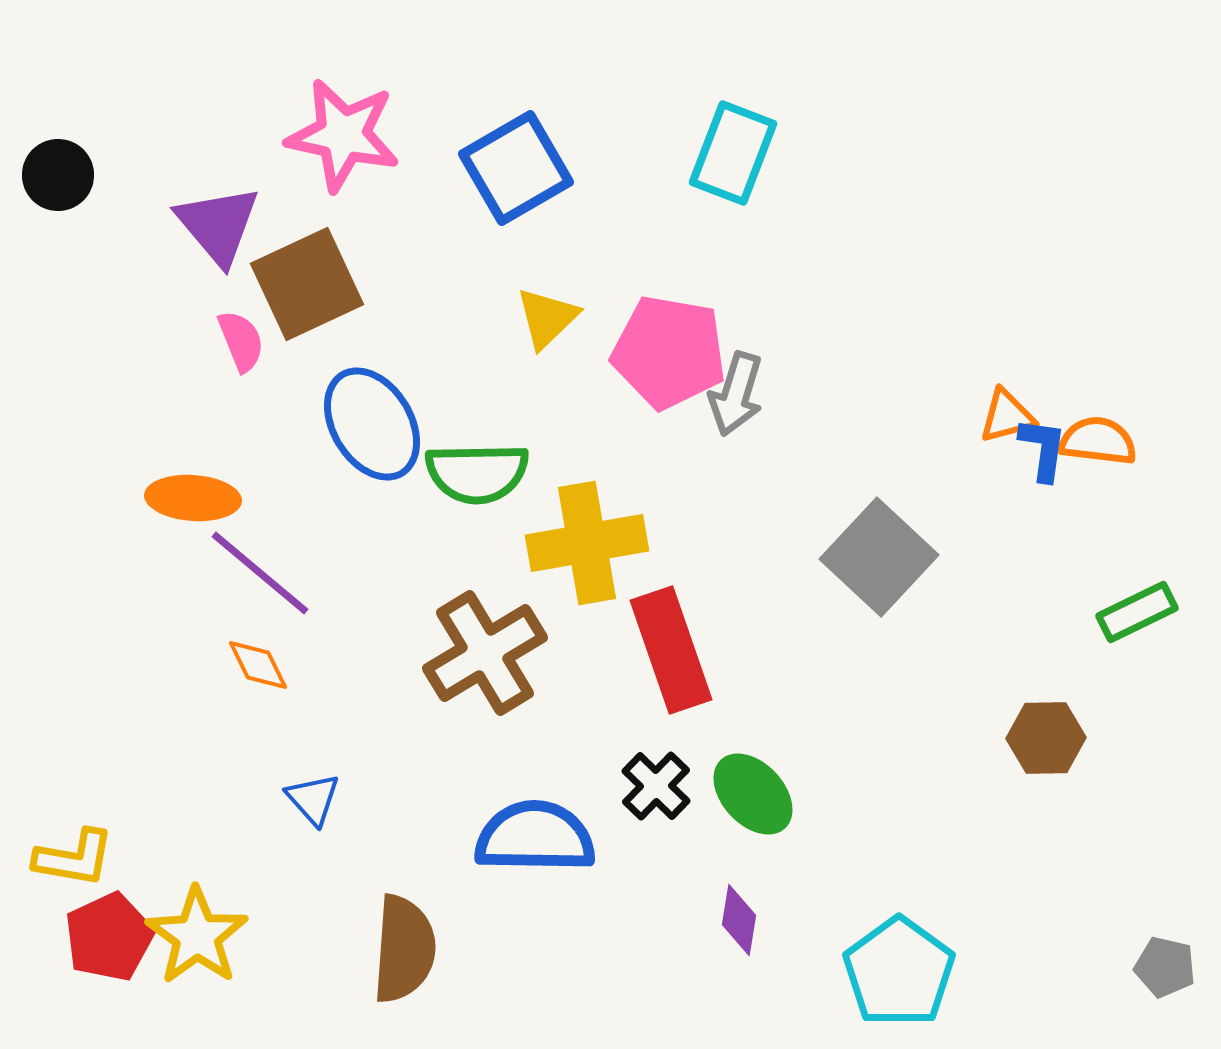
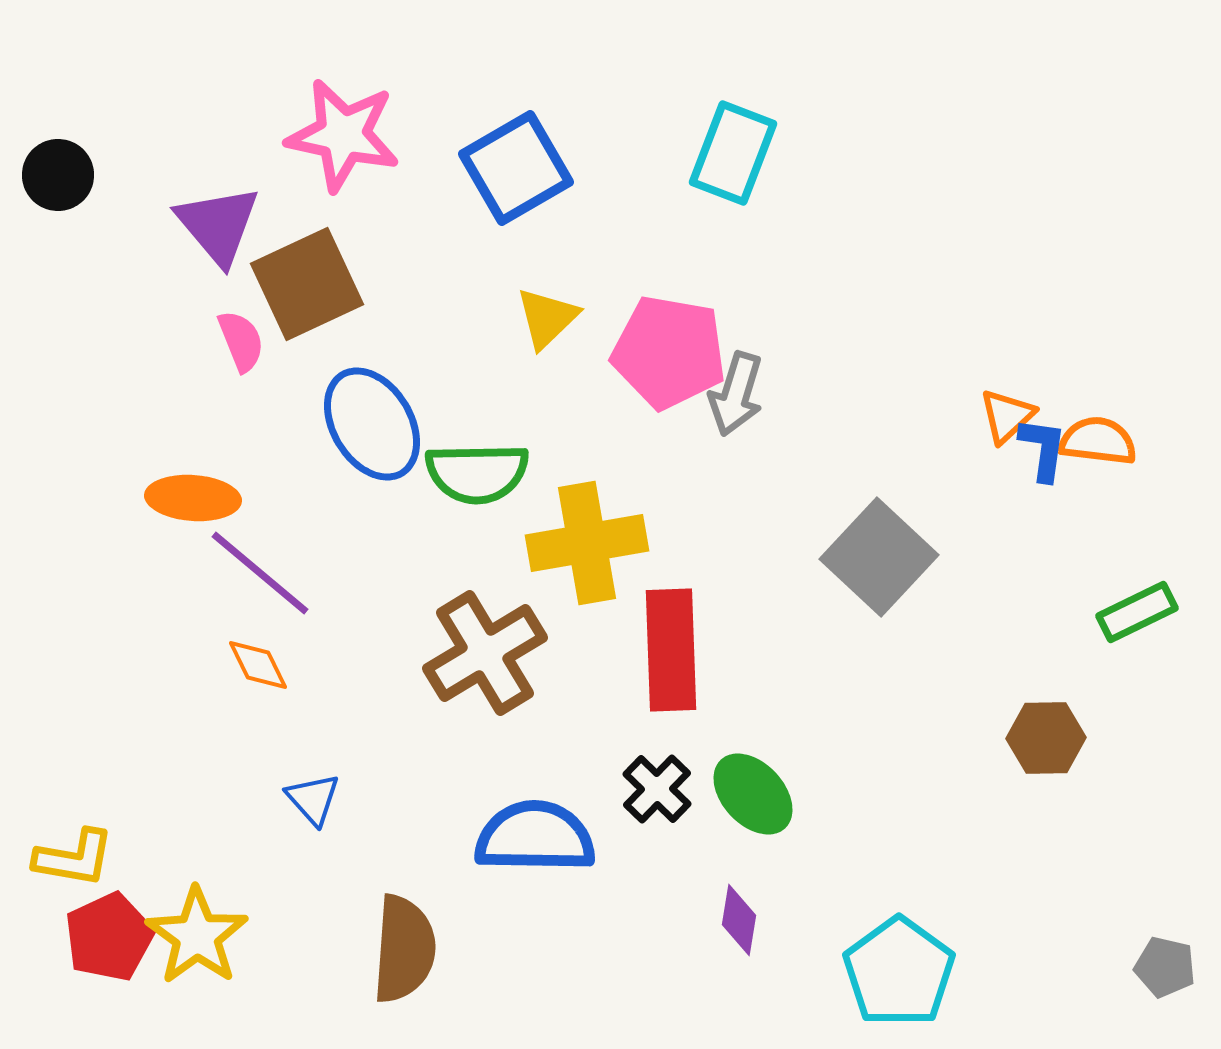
orange triangle: rotated 28 degrees counterclockwise
red rectangle: rotated 17 degrees clockwise
black cross: moved 1 px right, 3 px down
